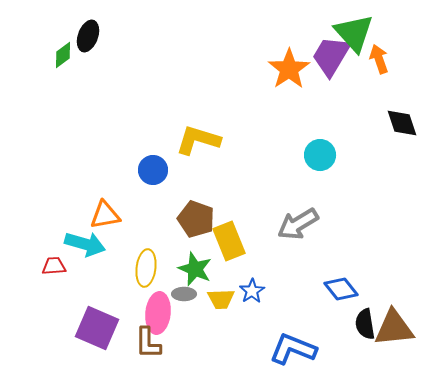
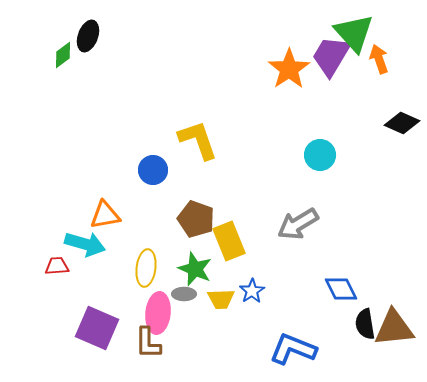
black diamond: rotated 48 degrees counterclockwise
yellow L-shape: rotated 54 degrees clockwise
red trapezoid: moved 3 px right
blue diamond: rotated 12 degrees clockwise
